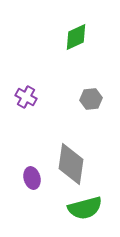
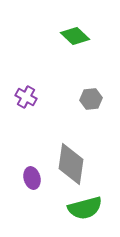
green diamond: moved 1 px left, 1 px up; rotated 68 degrees clockwise
